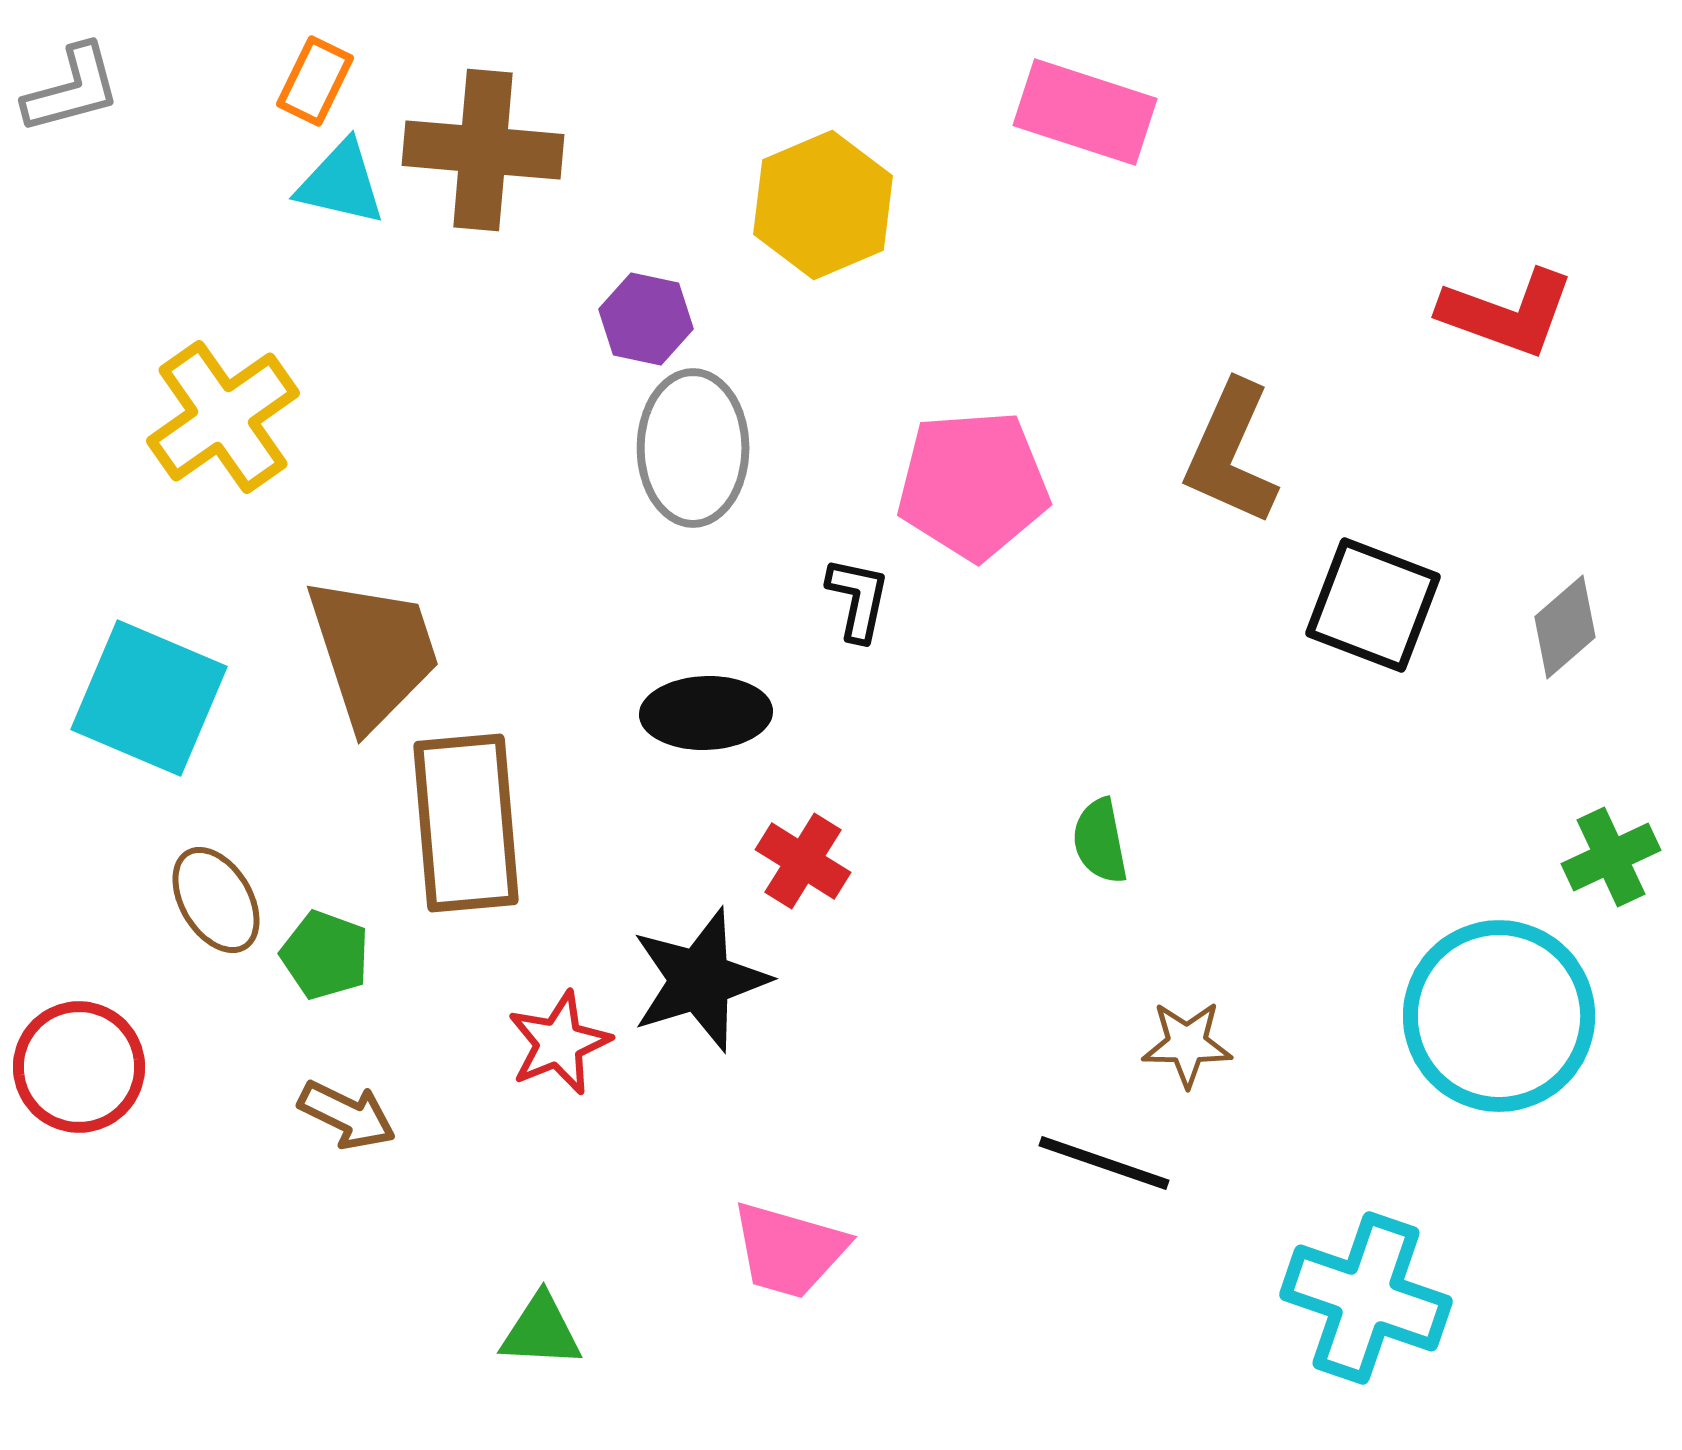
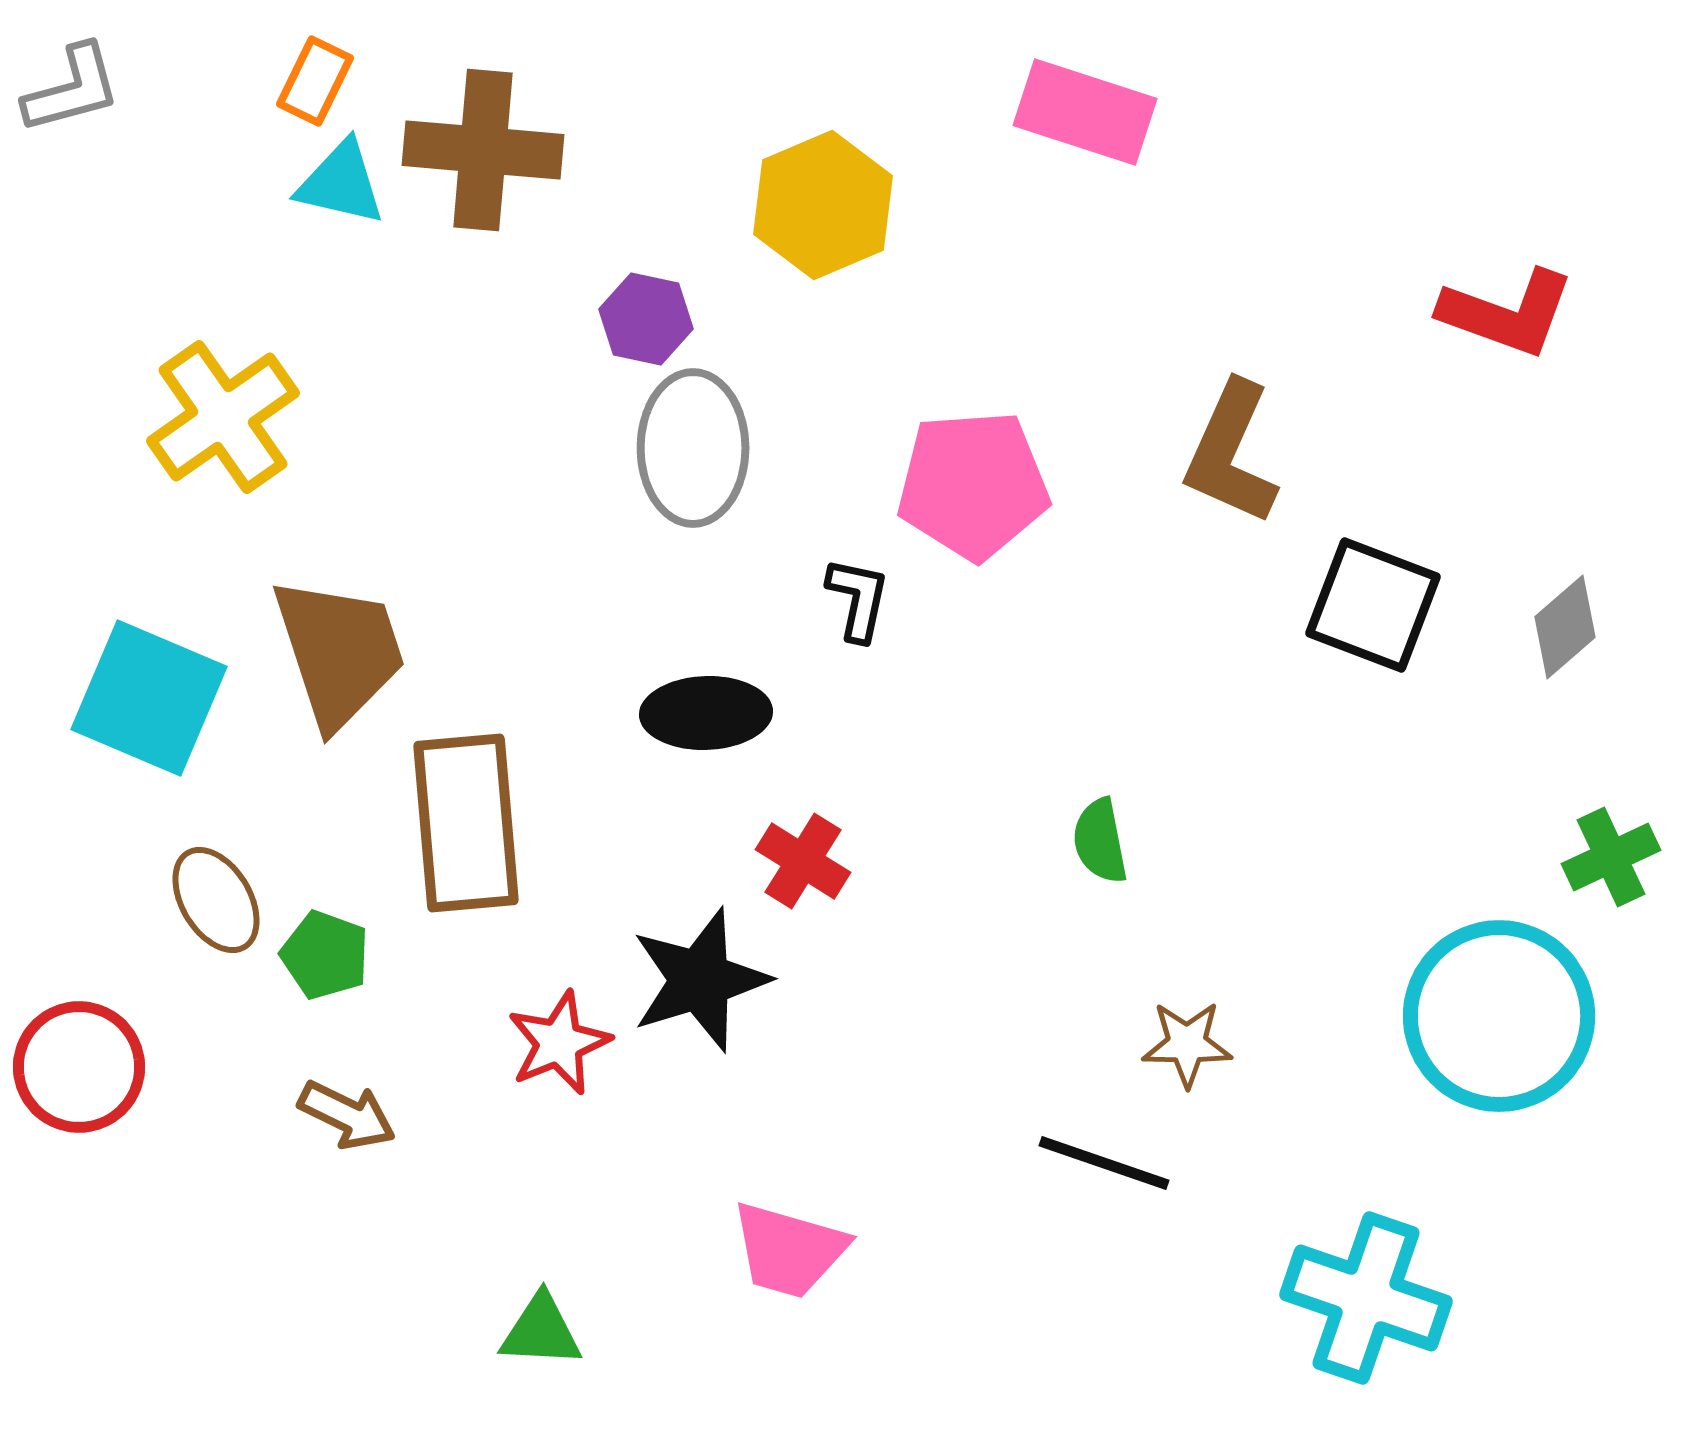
brown trapezoid: moved 34 px left
